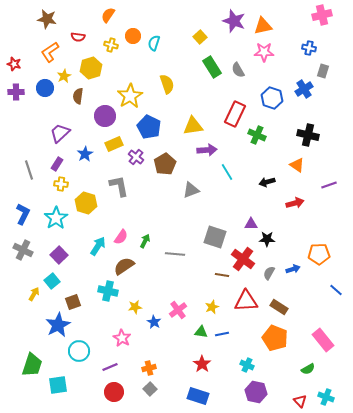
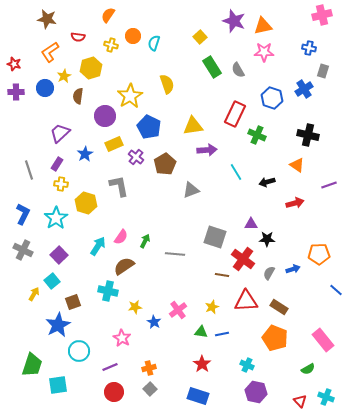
cyan line at (227, 172): moved 9 px right
